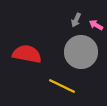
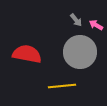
gray arrow: rotated 64 degrees counterclockwise
gray circle: moved 1 px left
yellow line: rotated 32 degrees counterclockwise
